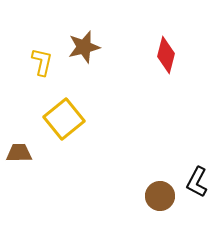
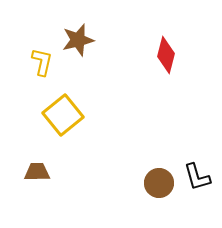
brown star: moved 6 px left, 7 px up
yellow square: moved 1 px left, 4 px up
brown trapezoid: moved 18 px right, 19 px down
black L-shape: moved 5 px up; rotated 44 degrees counterclockwise
brown circle: moved 1 px left, 13 px up
